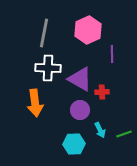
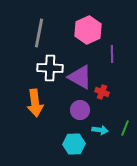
gray line: moved 5 px left
white cross: moved 2 px right
purple triangle: moved 2 px up
red cross: rotated 24 degrees clockwise
cyan arrow: rotated 56 degrees counterclockwise
green line: moved 1 px right, 6 px up; rotated 49 degrees counterclockwise
